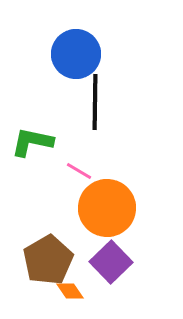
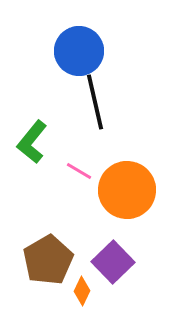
blue circle: moved 3 px right, 3 px up
black line: rotated 14 degrees counterclockwise
green L-shape: rotated 63 degrees counterclockwise
orange circle: moved 20 px right, 18 px up
purple square: moved 2 px right
orange diamond: moved 12 px right; rotated 60 degrees clockwise
